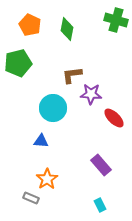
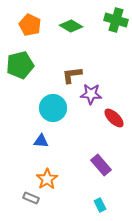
green diamond: moved 4 px right, 3 px up; rotated 70 degrees counterclockwise
green pentagon: moved 2 px right, 2 px down
